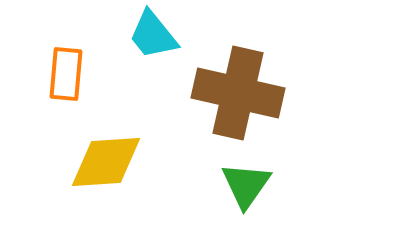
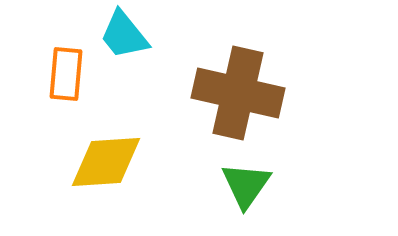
cyan trapezoid: moved 29 px left
